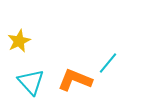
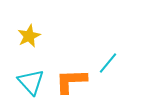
yellow star: moved 10 px right, 5 px up
orange L-shape: moved 4 px left, 1 px down; rotated 24 degrees counterclockwise
